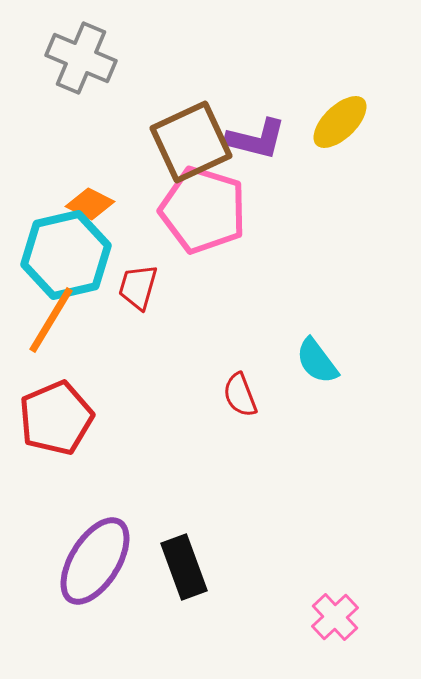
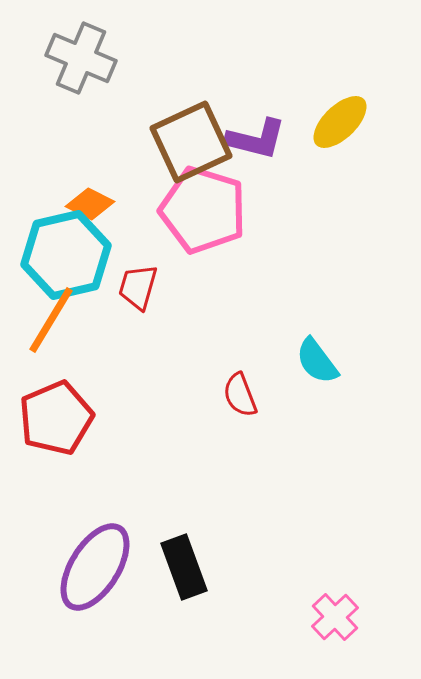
purple ellipse: moved 6 px down
